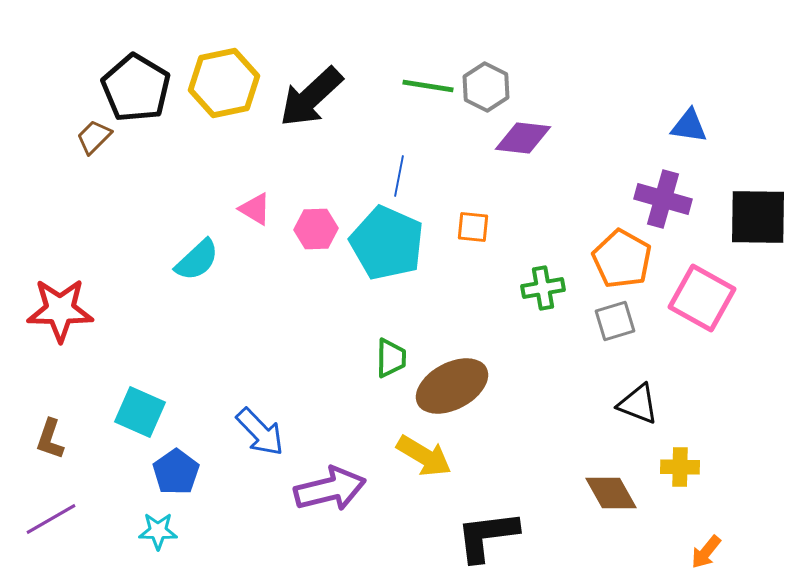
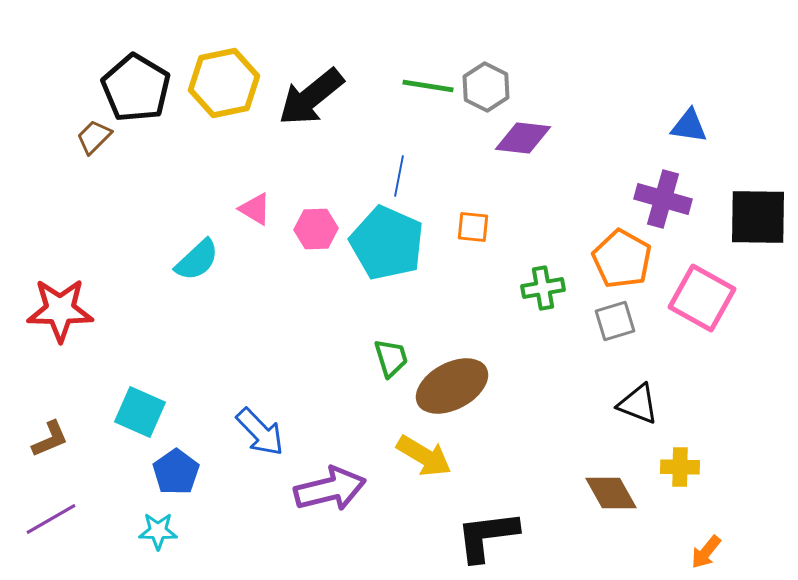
black arrow: rotated 4 degrees clockwise
green trapezoid: rotated 18 degrees counterclockwise
brown L-shape: rotated 132 degrees counterclockwise
